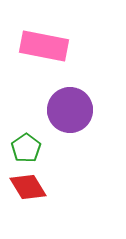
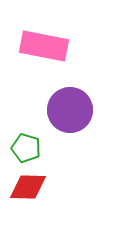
green pentagon: rotated 20 degrees counterclockwise
red diamond: rotated 57 degrees counterclockwise
